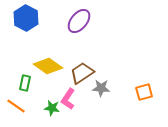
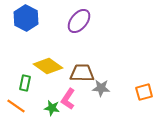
brown trapezoid: rotated 35 degrees clockwise
